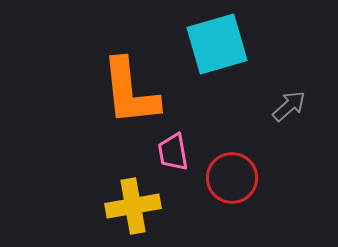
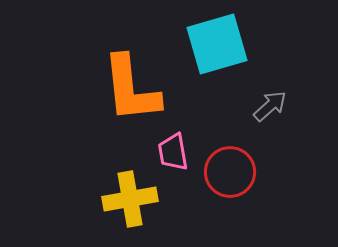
orange L-shape: moved 1 px right, 3 px up
gray arrow: moved 19 px left
red circle: moved 2 px left, 6 px up
yellow cross: moved 3 px left, 7 px up
